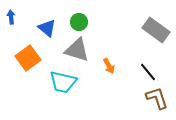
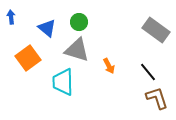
cyan trapezoid: rotated 76 degrees clockwise
